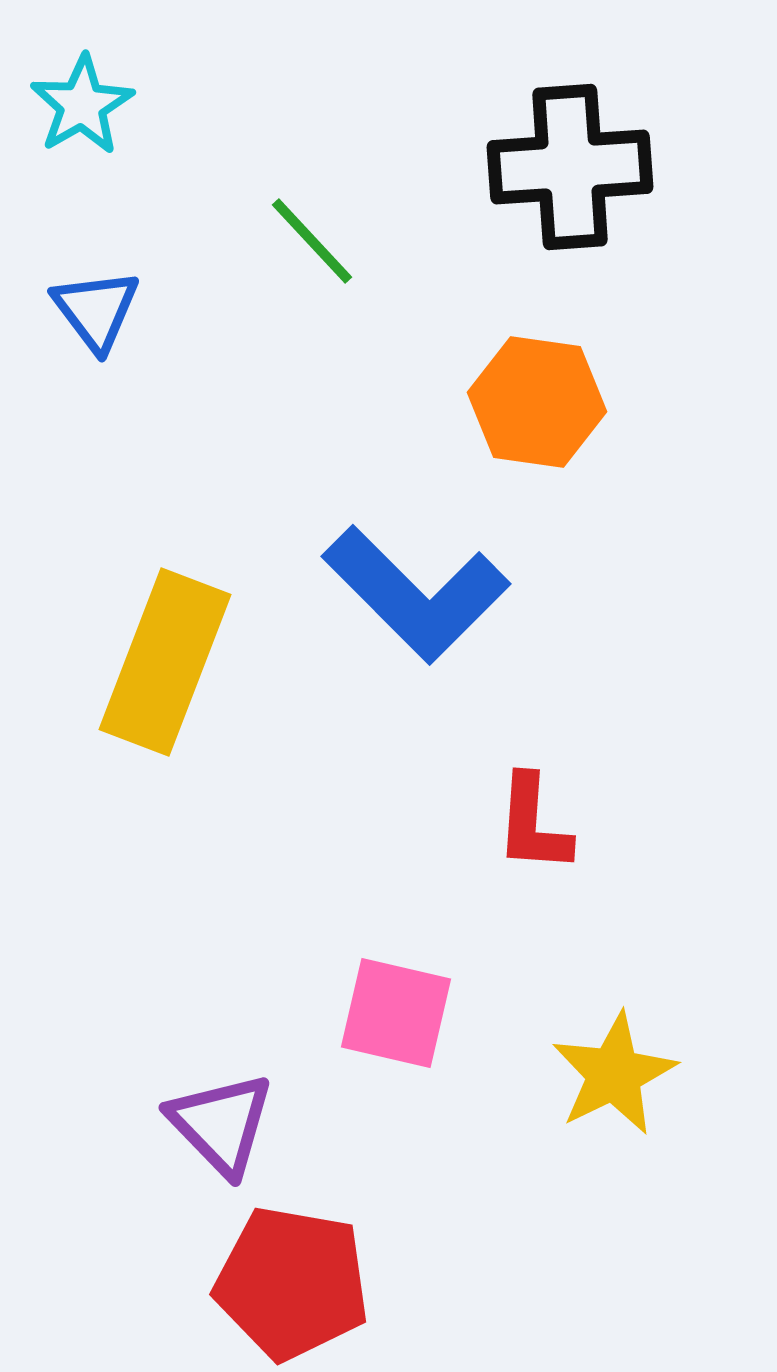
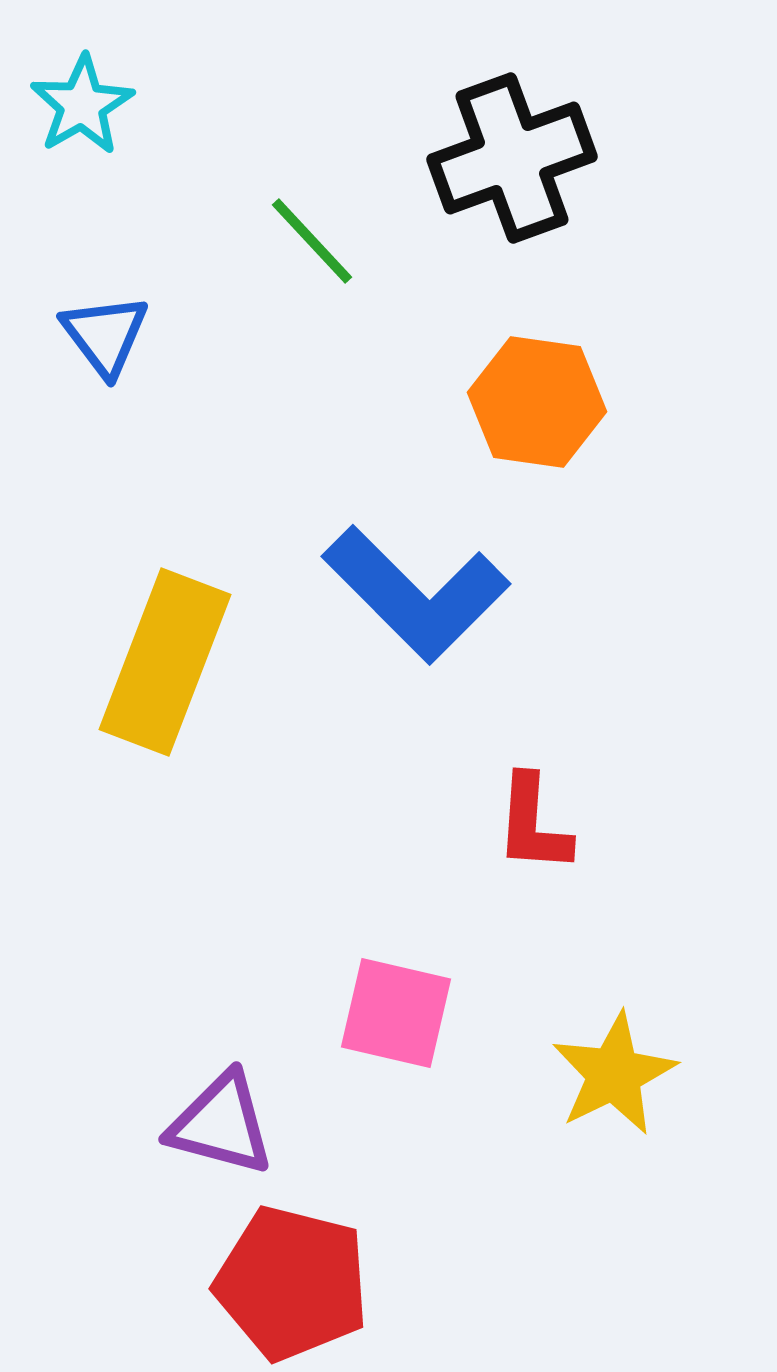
black cross: moved 58 px left, 9 px up; rotated 16 degrees counterclockwise
blue triangle: moved 9 px right, 25 px down
purple triangle: rotated 31 degrees counterclockwise
red pentagon: rotated 4 degrees clockwise
